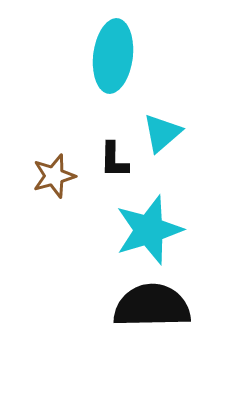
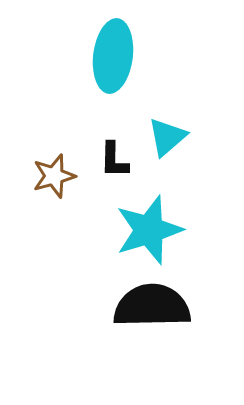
cyan triangle: moved 5 px right, 4 px down
